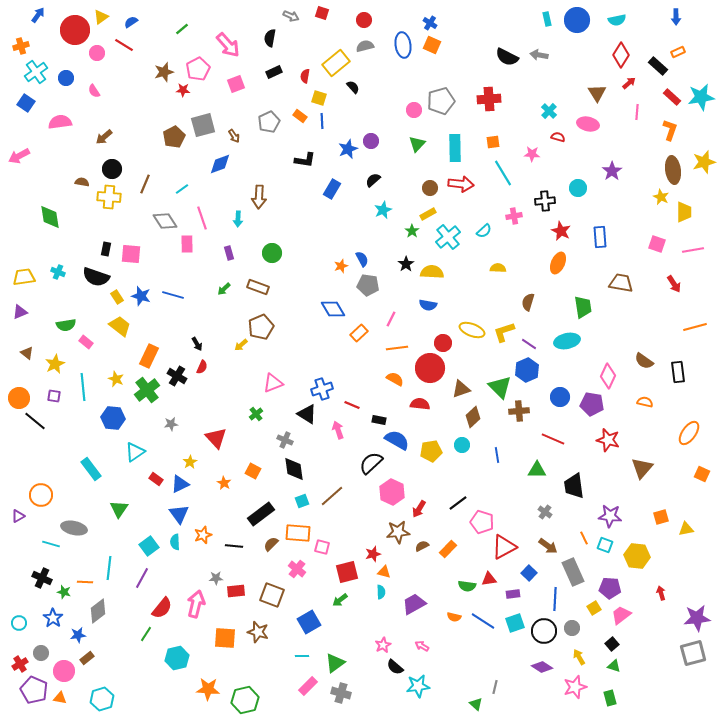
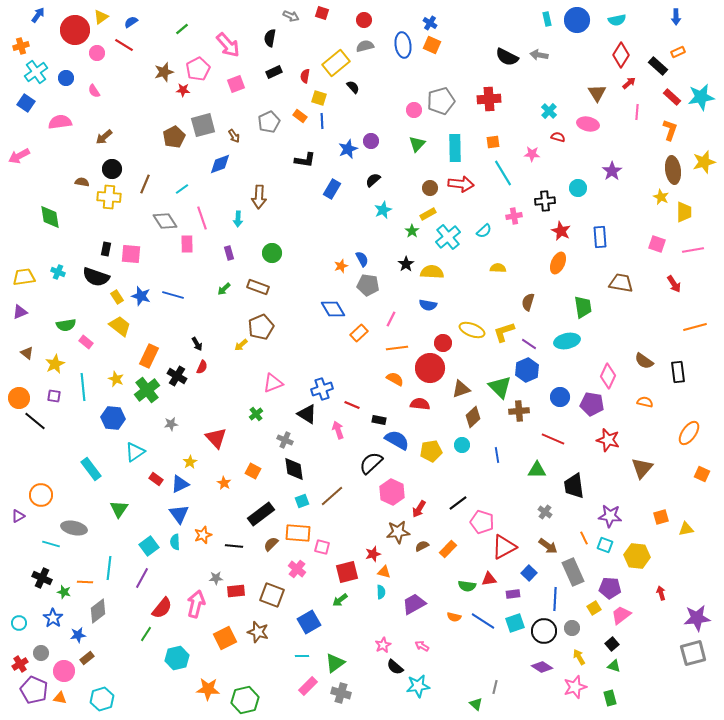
orange square at (225, 638): rotated 30 degrees counterclockwise
